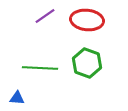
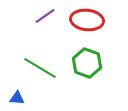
green line: rotated 28 degrees clockwise
